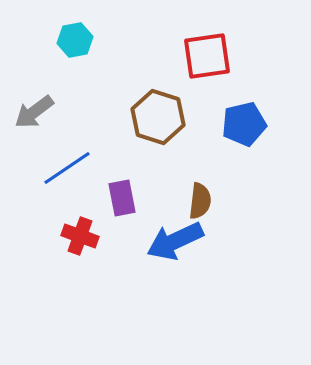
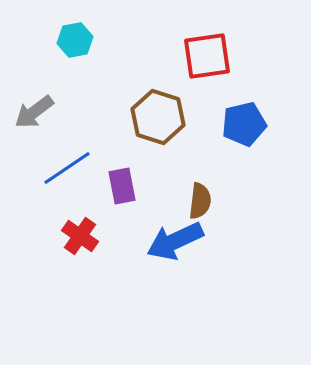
purple rectangle: moved 12 px up
red cross: rotated 15 degrees clockwise
